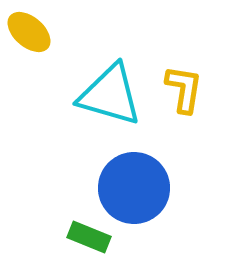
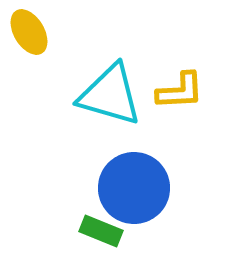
yellow ellipse: rotated 18 degrees clockwise
yellow L-shape: moved 4 px left, 2 px down; rotated 78 degrees clockwise
green rectangle: moved 12 px right, 6 px up
